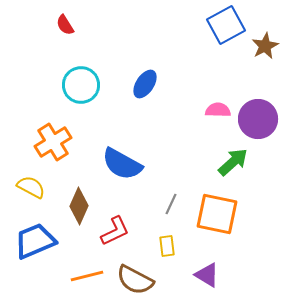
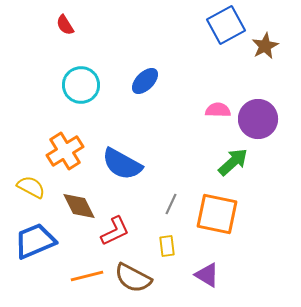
blue ellipse: moved 3 px up; rotated 12 degrees clockwise
orange cross: moved 12 px right, 9 px down
brown diamond: rotated 51 degrees counterclockwise
brown semicircle: moved 2 px left, 2 px up
